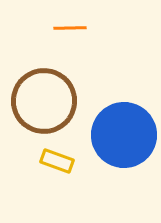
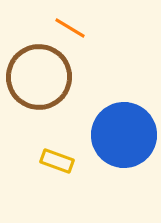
orange line: rotated 32 degrees clockwise
brown circle: moved 5 px left, 24 px up
